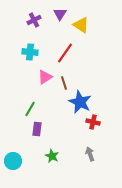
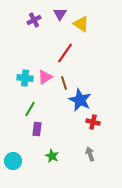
yellow triangle: moved 1 px up
cyan cross: moved 5 px left, 26 px down
blue star: moved 2 px up
